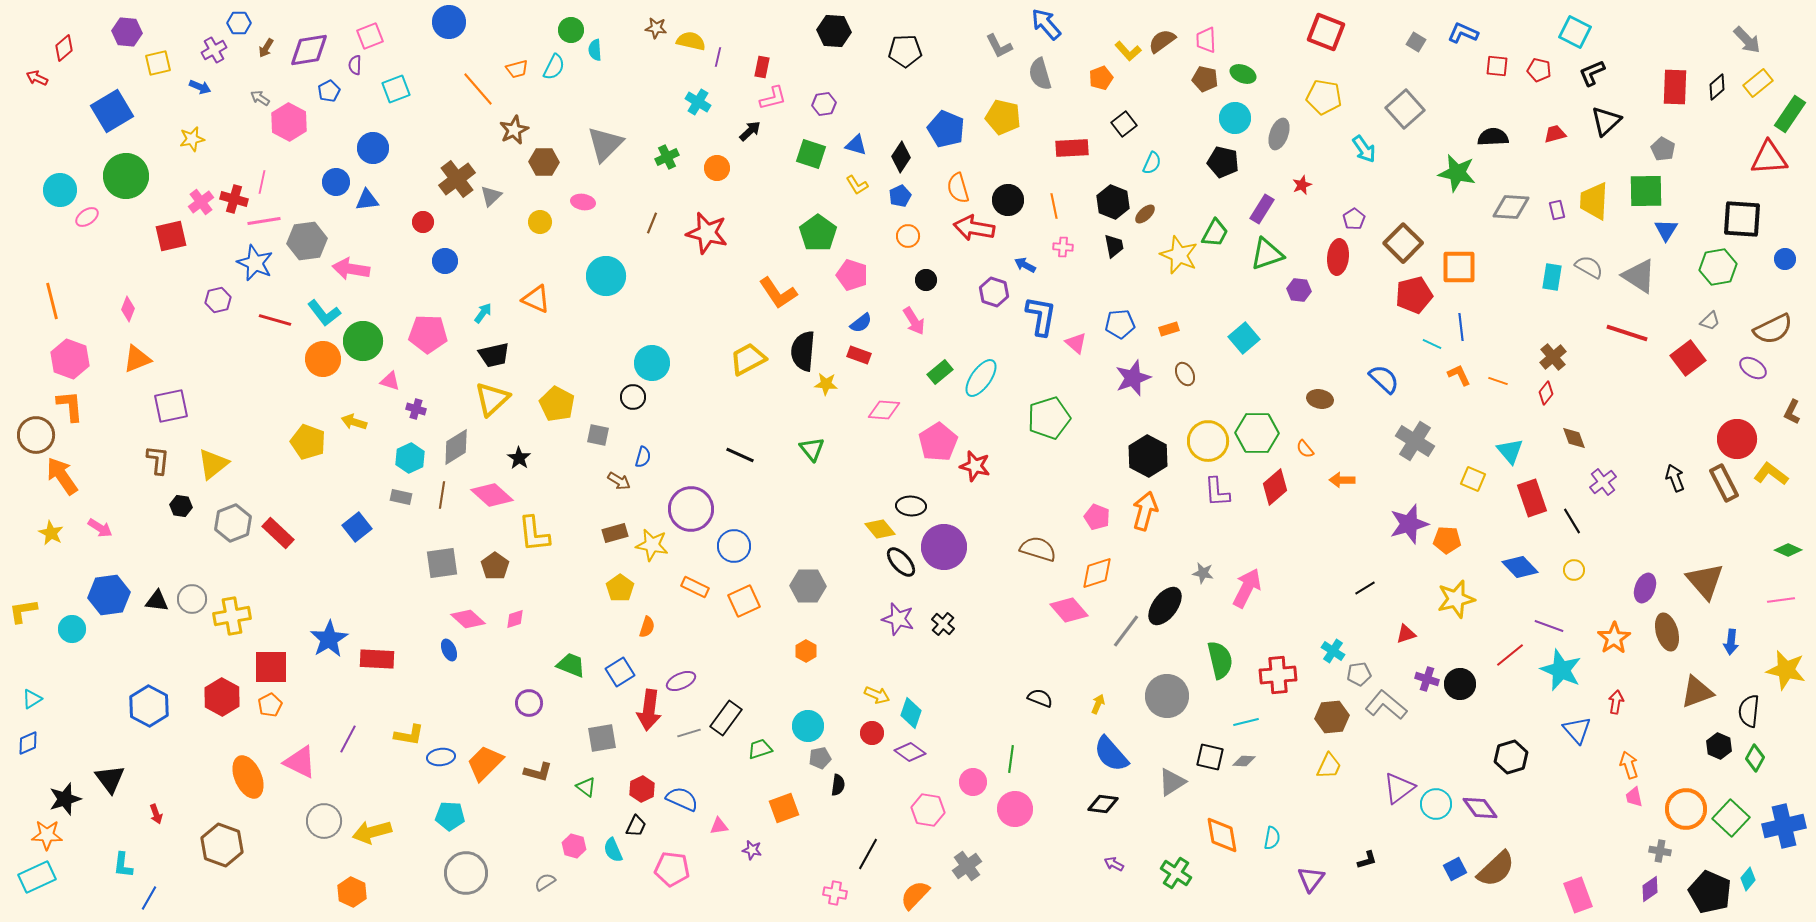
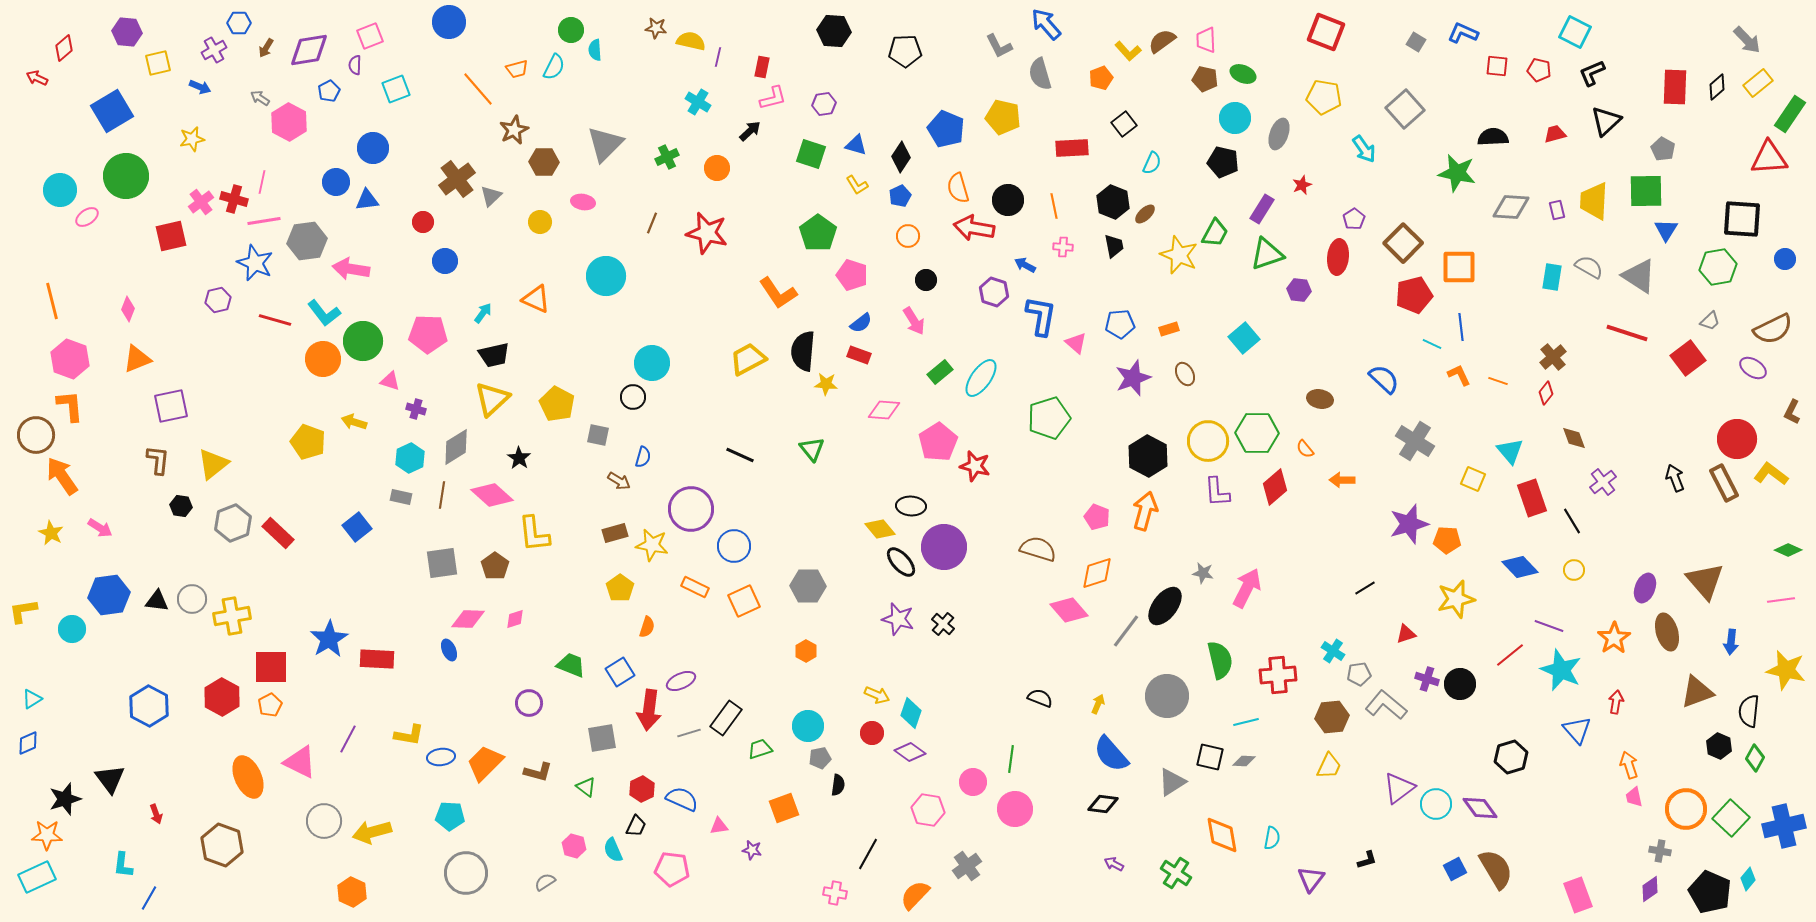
pink diamond at (468, 619): rotated 40 degrees counterclockwise
brown semicircle at (1496, 869): rotated 78 degrees counterclockwise
